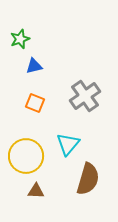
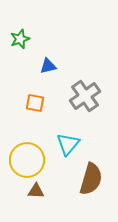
blue triangle: moved 14 px right
orange square: rotated 12 degrees counterclockwise
yellow circle: moved 1 px right, 4 px down
brown semicircle: moved 3 px right
